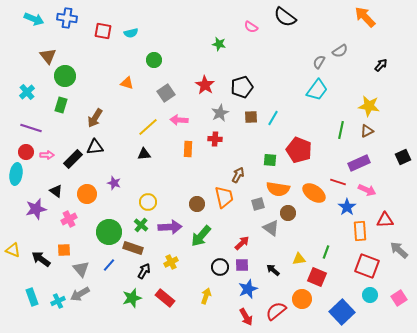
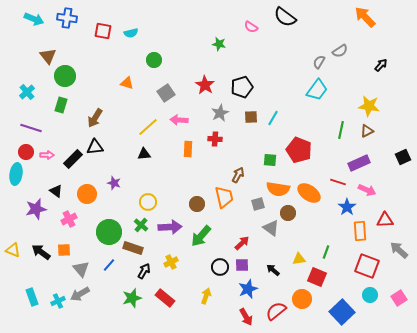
orange ellipse at (314, 193): moved 5 px left
black arrow at (41, 259): moved 7 px up
